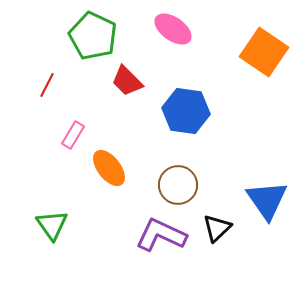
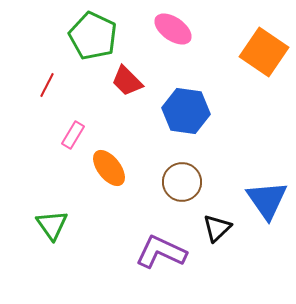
brown circle: moved 4 px right, 3 px up
purple L-shape: moved 17 px down
